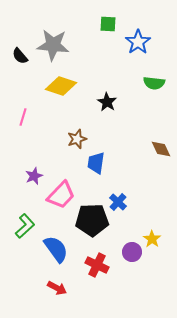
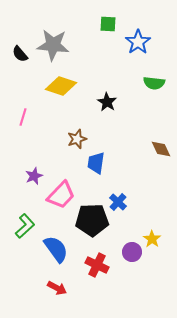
black semicircle: moved 2 px up
